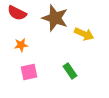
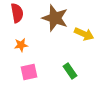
red semicircle: rotated 126 degrees counterclockwise
